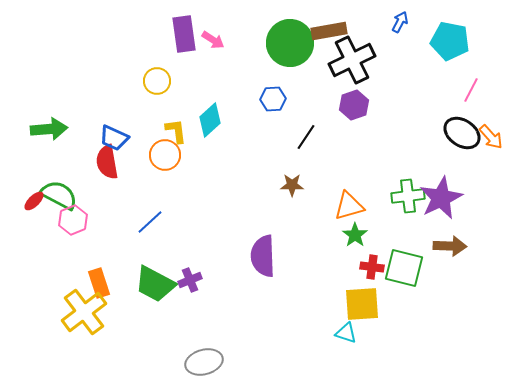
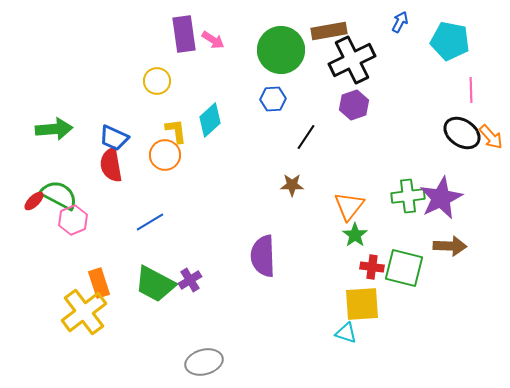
green circle: moved 9 px left, 7 px down
pink line: rotated 30 degrees counterclockwise
green arrow: moved 5 px right
red semicircle: moved 4 px right, 3 px down
orange triangle: rotated 36 degrees counterclockwise
blue line: rotated 12 degrees clockwise
purple cross: rotated 10 degrees counterclockwise
